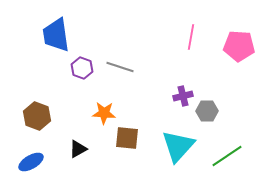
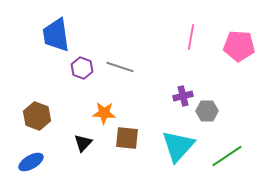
black triangle: moved 5 px right, 6 px up; rotated 18 degrees counterclockwise
